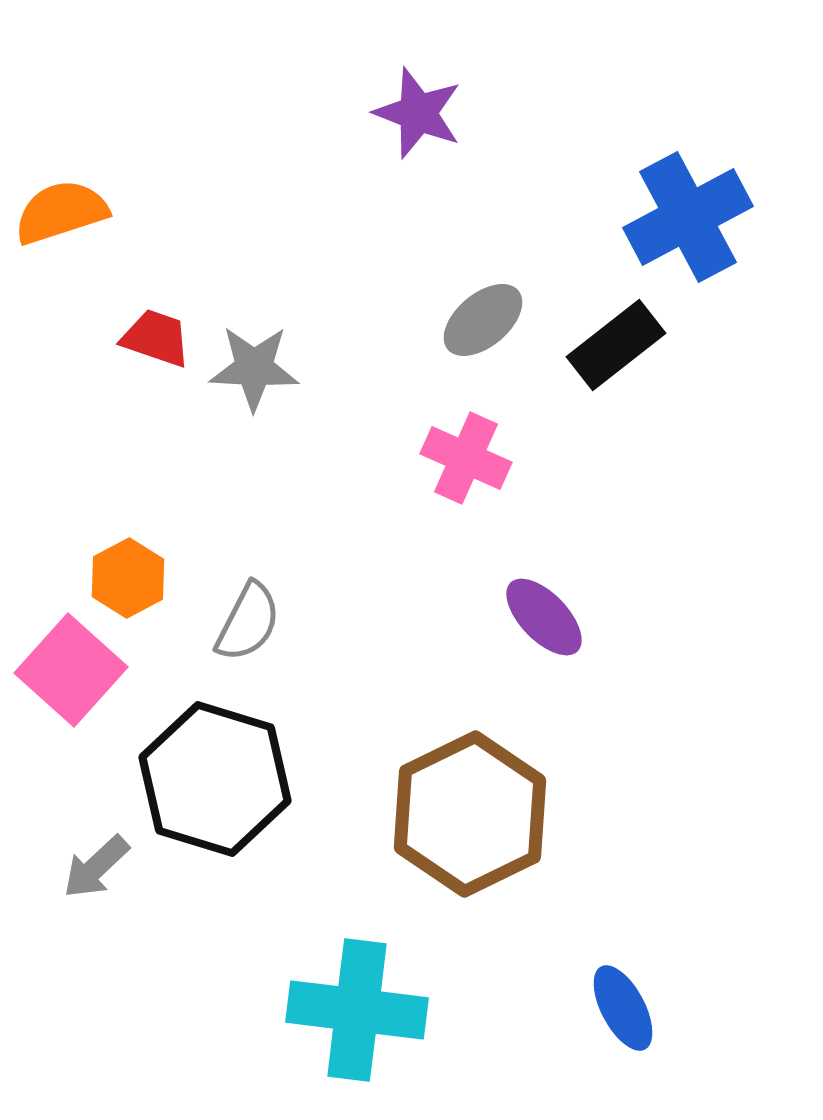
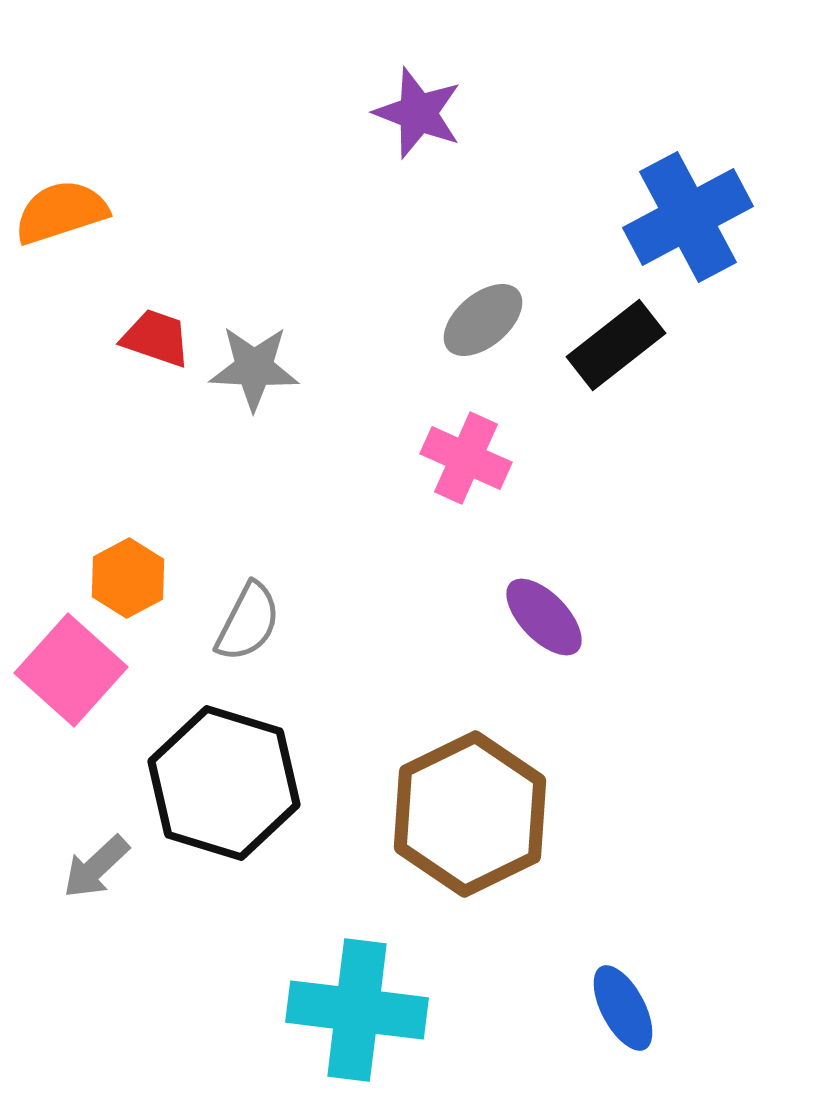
black hexagon: moved 9 px right, 4 px down
